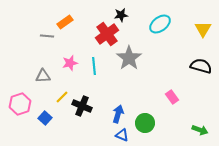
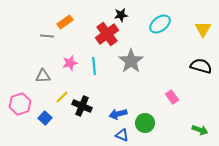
gray star: moved 2 px right, 3 px down
blue arrow: rotated 120 degrees counterclockwise
